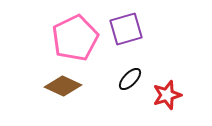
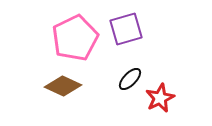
red star: moved 7 px left, 3 px down; rotated 8 degrees counterclockwise
